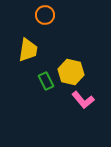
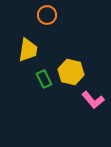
orange circle: moved 2 px right
green rectangle: moved 2 px left, 2 px up
pink L-shape: moved 10 px right
